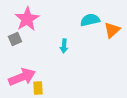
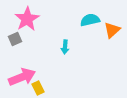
cyan arrow: moved 1 px right, 1 px down
yellow rectangle: rotated 24 degrees counterclockwise
